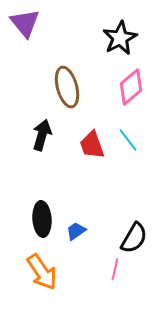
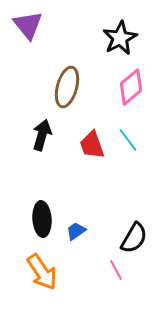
purple triangle: moved 3 px right, 2 px down
brown ellipse: rotated 30 degrees clockwise
pink line: moved 1 px right, 1 px down; rotated 40 degrees counterclockwise
